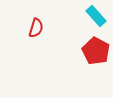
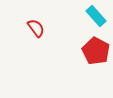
red semicircle: rotated 54 degrees counterclockwise
